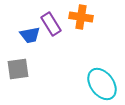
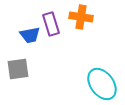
purple rectangle: rotated 15 degrees clockwise
